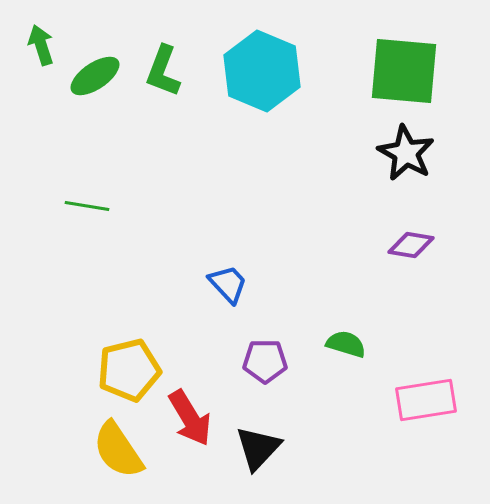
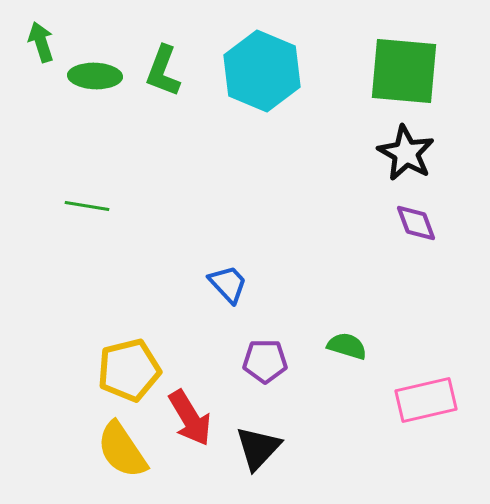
green arrow: moved 3 px up
green ellipse: rotated 36 degrees clockwise
purple diamond: moved 5 px right, 22 px up; rotated 60 degrees clockwise
green semicircle: moved 1 px right, 2 px down
pink rectangle: rotated 4 degrees counterclockwise
yellow semicircle: moved 4 px right
